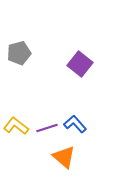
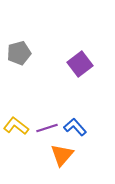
purple square: rotated 15 degrees clockwise
blue L-shape: moved 3 px down
orange triangle: moved 2 px left, 2 px up; rotated 30 degrees clockwise
